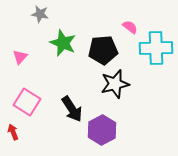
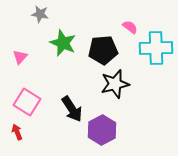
red arrow: moved 4 px right
